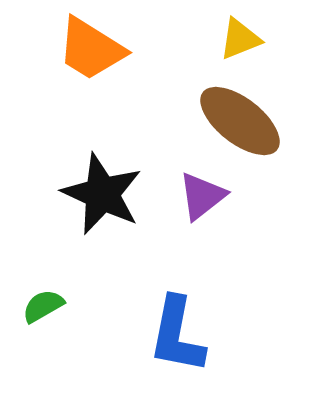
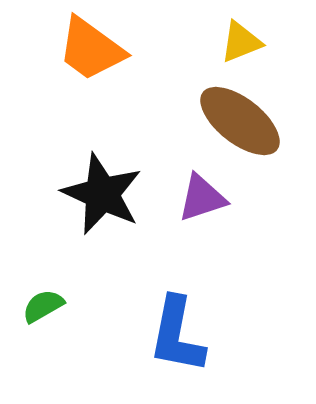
yellow triangle: moved 1 px right, 3 px down
orange trapezoid: rotated 4 degrees clockwise
purple triangle: moved 2 px down; rotated 20 degrees clockwise
